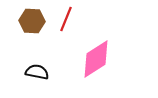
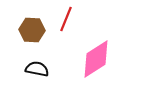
brown hexagon: moved 9 px down
black semicircle: moved 3 px up
